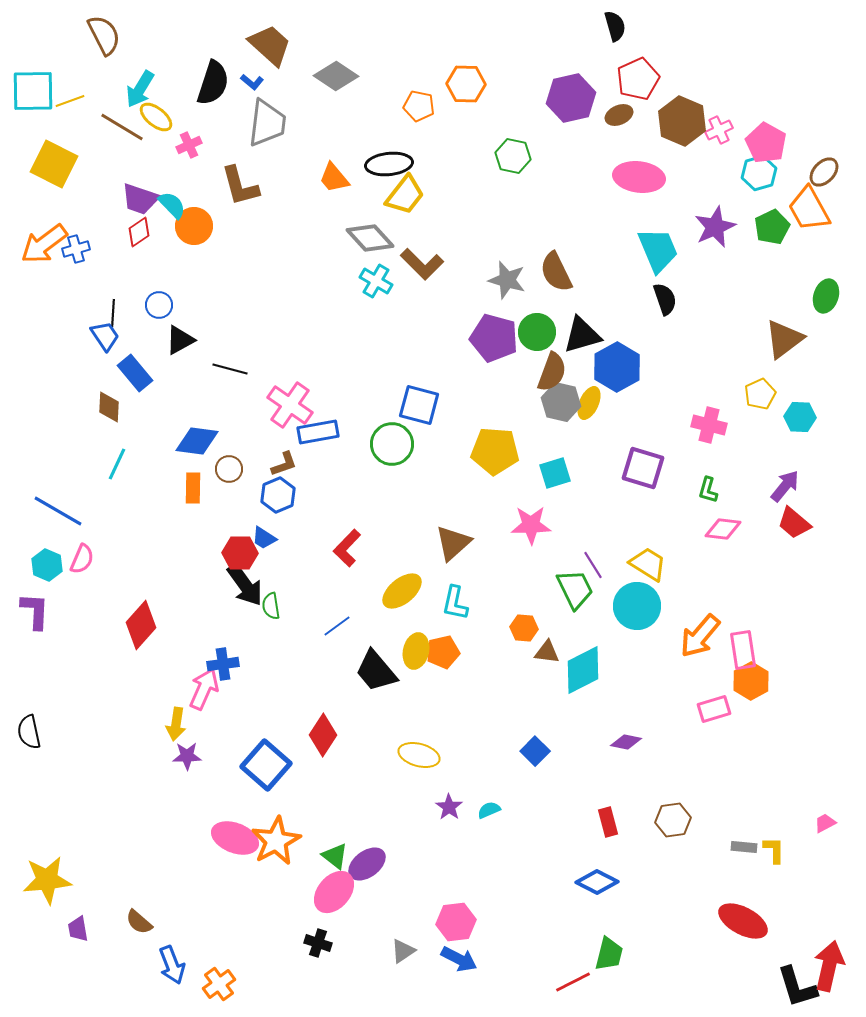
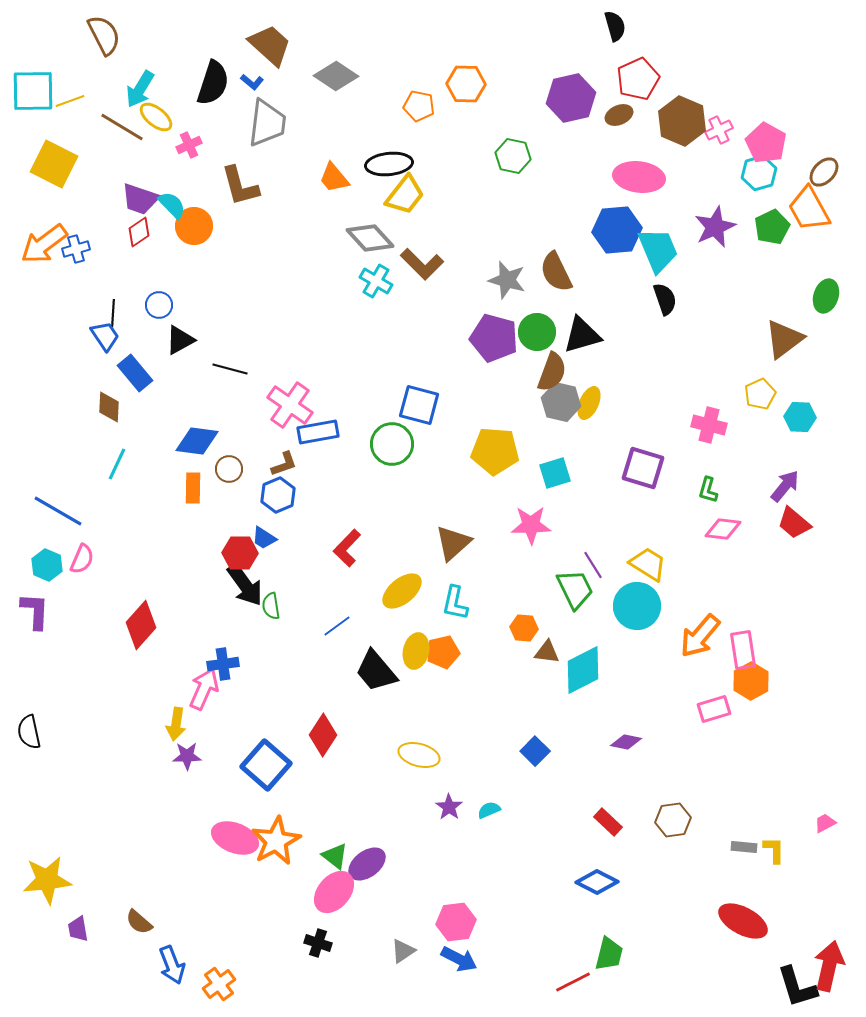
blue hexagon at (617, 367): moved 137 px up; rotated 24 degrees clockwise
red rectangle at (608, 822): rotated 32 degrees counterclockwise
